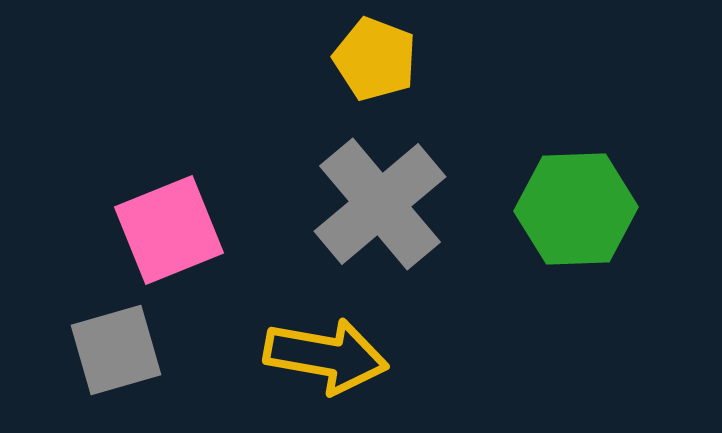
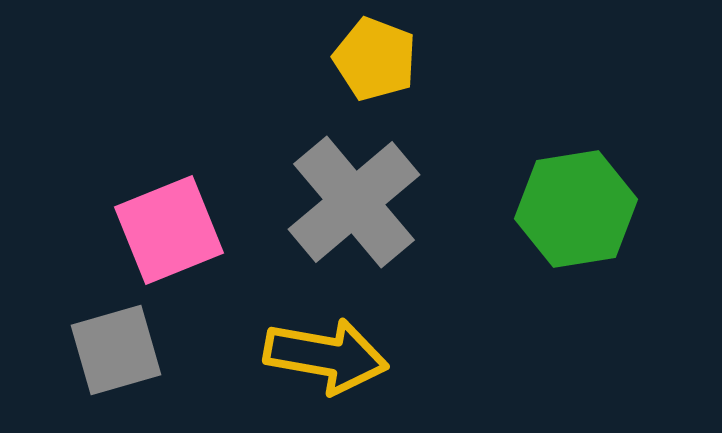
gray cross: moved 26 px left, 2 px up
green hexagon: rotated 7 degrees counterclockwise
